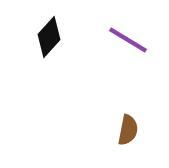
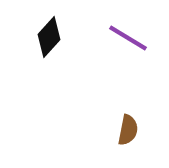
purple line: moved 2 px up
